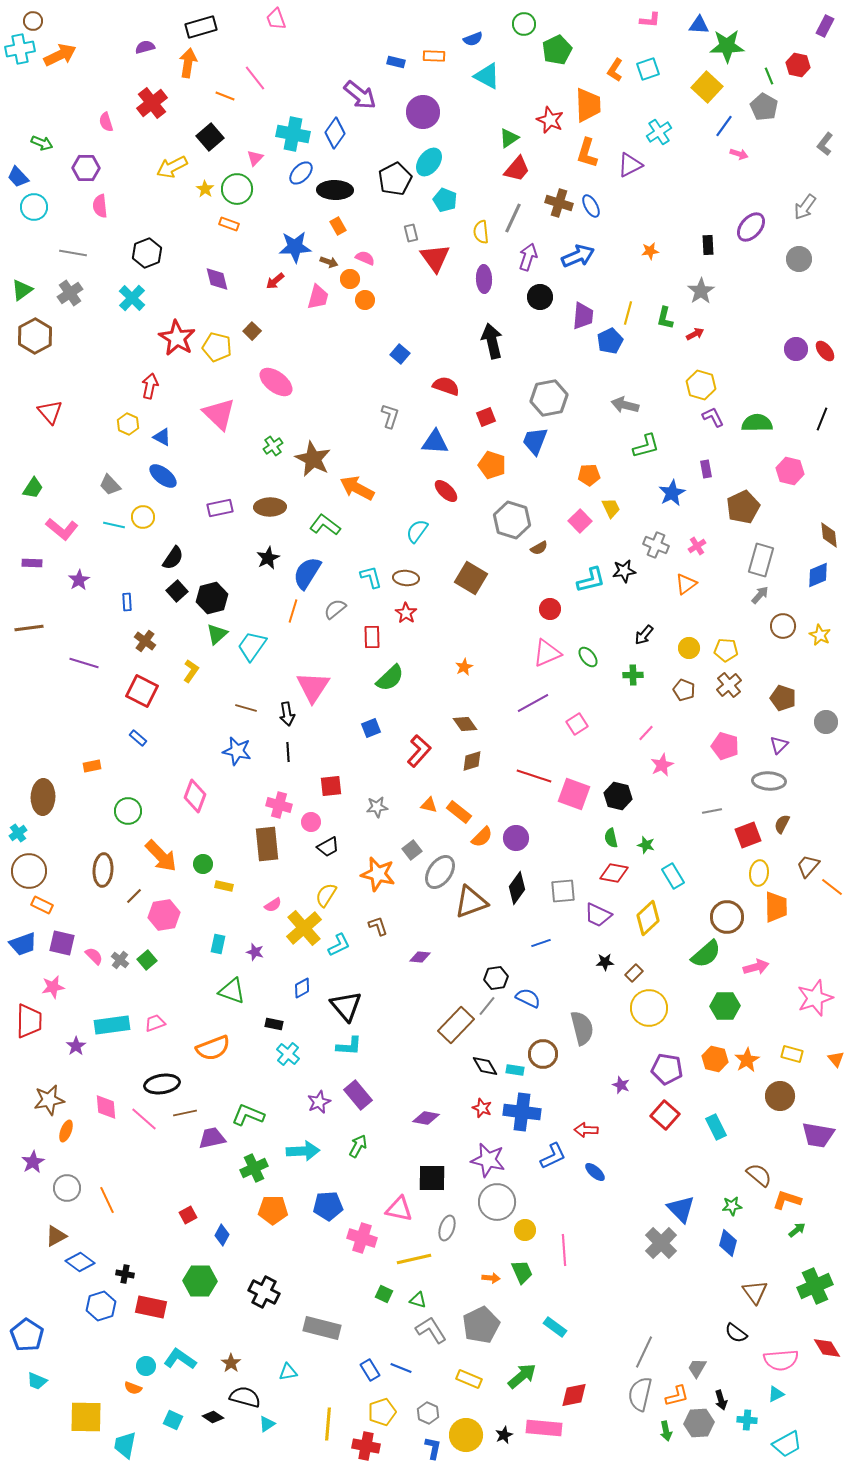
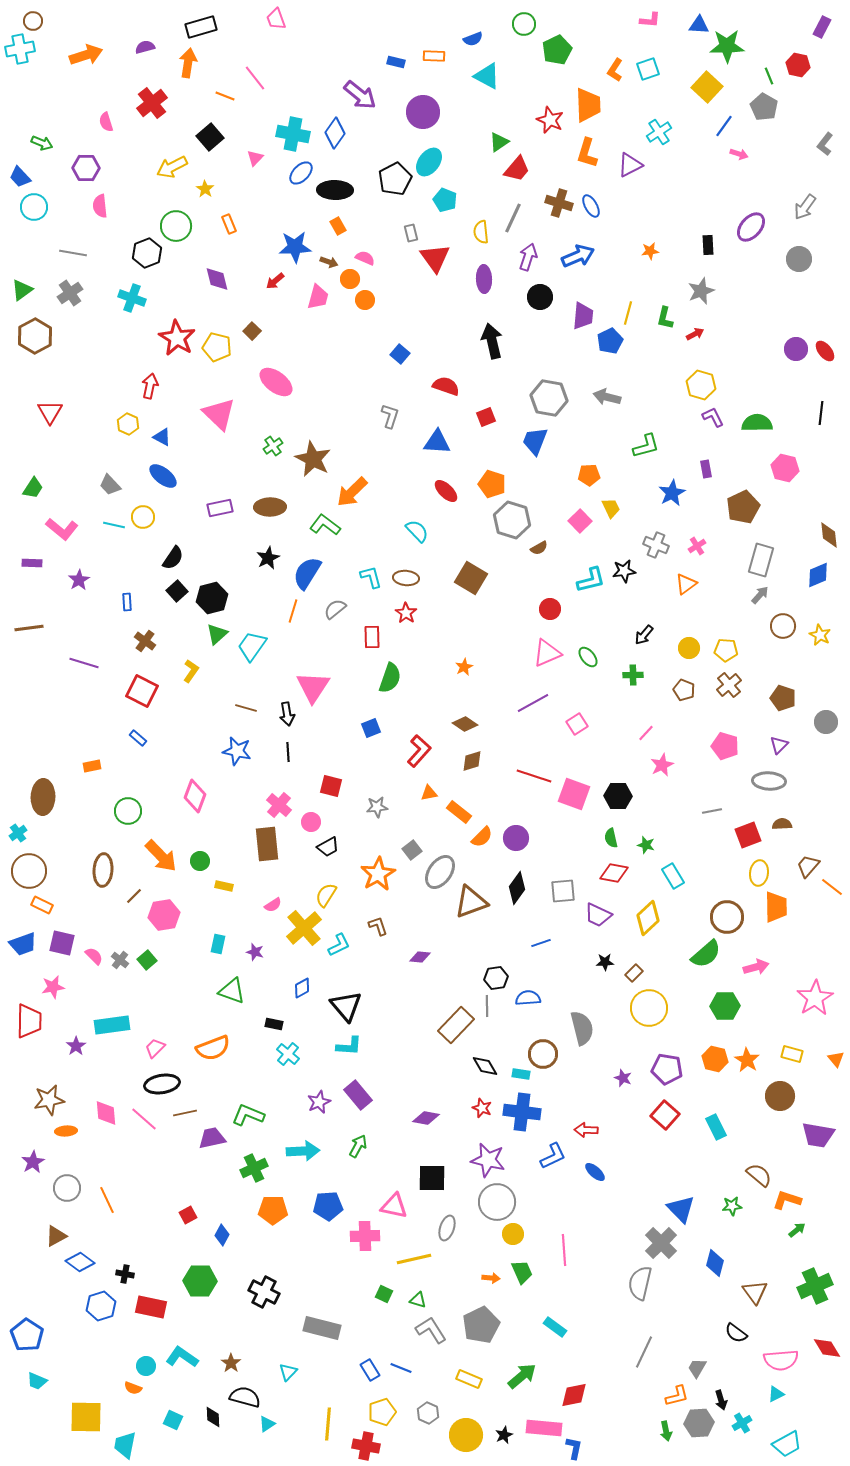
purple rectangle at (825, 26): moved 3 px left, 1 px down
orange arrow at (60, 55): moved 26 px right; rotated 8 degrees clockwise
green triangle at (509, 138): moved 10 px left, 4 px down
blue trapezoid at (18, 177): moved 2 px right
green circle at (237, 189): moved 61 px left, 37 px down
orange rectangle at (229, 224): rotated 48 degrees clockwise
gray star at (701, 291): rotated 12 degrees clockwise
cyan cross at (132, 298): rotated 24 degrees counterclockwise
gray hexagon at (549, 398): rotated 21 degrees clockwise
gray arrow at (625, 405): moved 18 px left, 8 px up
red triangle at (50, 412): rotated 12 degrees clockwise
black line at (822, 419): moved 1 px left, 6 px up; rotated 15 degrees counterclockwise
blue triangle at (435, 442): moved 2 px right
orange pentagon at (492, 465): moved 19 px down
pink hexagon at (790, 471): moved 5 px left, 3 px up
orange arrow at (357, 488): moved 5 px left, 4 px down; rotated 72 degrees counterclockwise
cyan semicircle at (417, 531): rotated 100 degrees clockwise
green semicircle at (390, 678): rotated 28 degrees counterclockwise
brown diamond at (465, 724): rotated 20 degrees counterclockwise
red square at (331, 786): rotated 20 degrees clockwise
black hexagon at (618, 796): rotated 12 degrees counterclockwise
pink cross at (279, 805): rotated 25 degrees clockwise
orange triangle at (429, 805): moved 12 px up; rotated 24 degrees counterclockwise
brown semicircle at (782, 824): rotated 60 degrees clockwise
green circle at (203, 864): moved 3 px left, 3 px up
orange star at (378, 874): rotated 28 degrees clockwise
blue semicircle at (528, 998): rotated 30 degrees counterclockwise
pink star at (815, 998): rotated 12 degrees counterclockwise
gray line at (487, 1006): rotated 40 degrees counterclockwise
pink trapezoid at (155, 1023): moved 25 px down; rotated 25 degrees counterclockwise
orange star at (747, 1060): rotated 10 degrees counterclockwise
cyan rectangle at (515, 1070): moved 6 px right, 4 px down
purple star at (621, 1085): moved 2 px right, 7 px up
pink diamond at (106, 1107): moved 6 px down
orange ellipse at (66, 1131): rotated 65 degrees clockwise
pink triangle at (399, 1209): moved 5 px left, 3 px up
yellow circle at (525, 1230): moved 12 px left, 4 px down
pink cross at (362, 1238): moved 3 px right, 2 px up; rotated 20 degrees counterclockwise
blue diamond at (728, 1243): moved 13 px left, 20 px down
cyan L-shape at (180, 1359): moved 2 px right, 2 px up
cyan triangle at (288, 1372): rotated 36 degrees counterclockwise
gray semicircle at (640, 1394): moved 111 px up
black diamond at (213, 1417): rotated 55 degrees clockwise
cyan cross at (747, 1420): moved 5 px left, 3 px down; rotated 36 degrees counterclockwise
blue L-shape at (433, 1448): moved 141 px right
